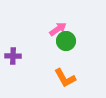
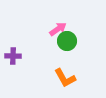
green circle: moved 1 px right
